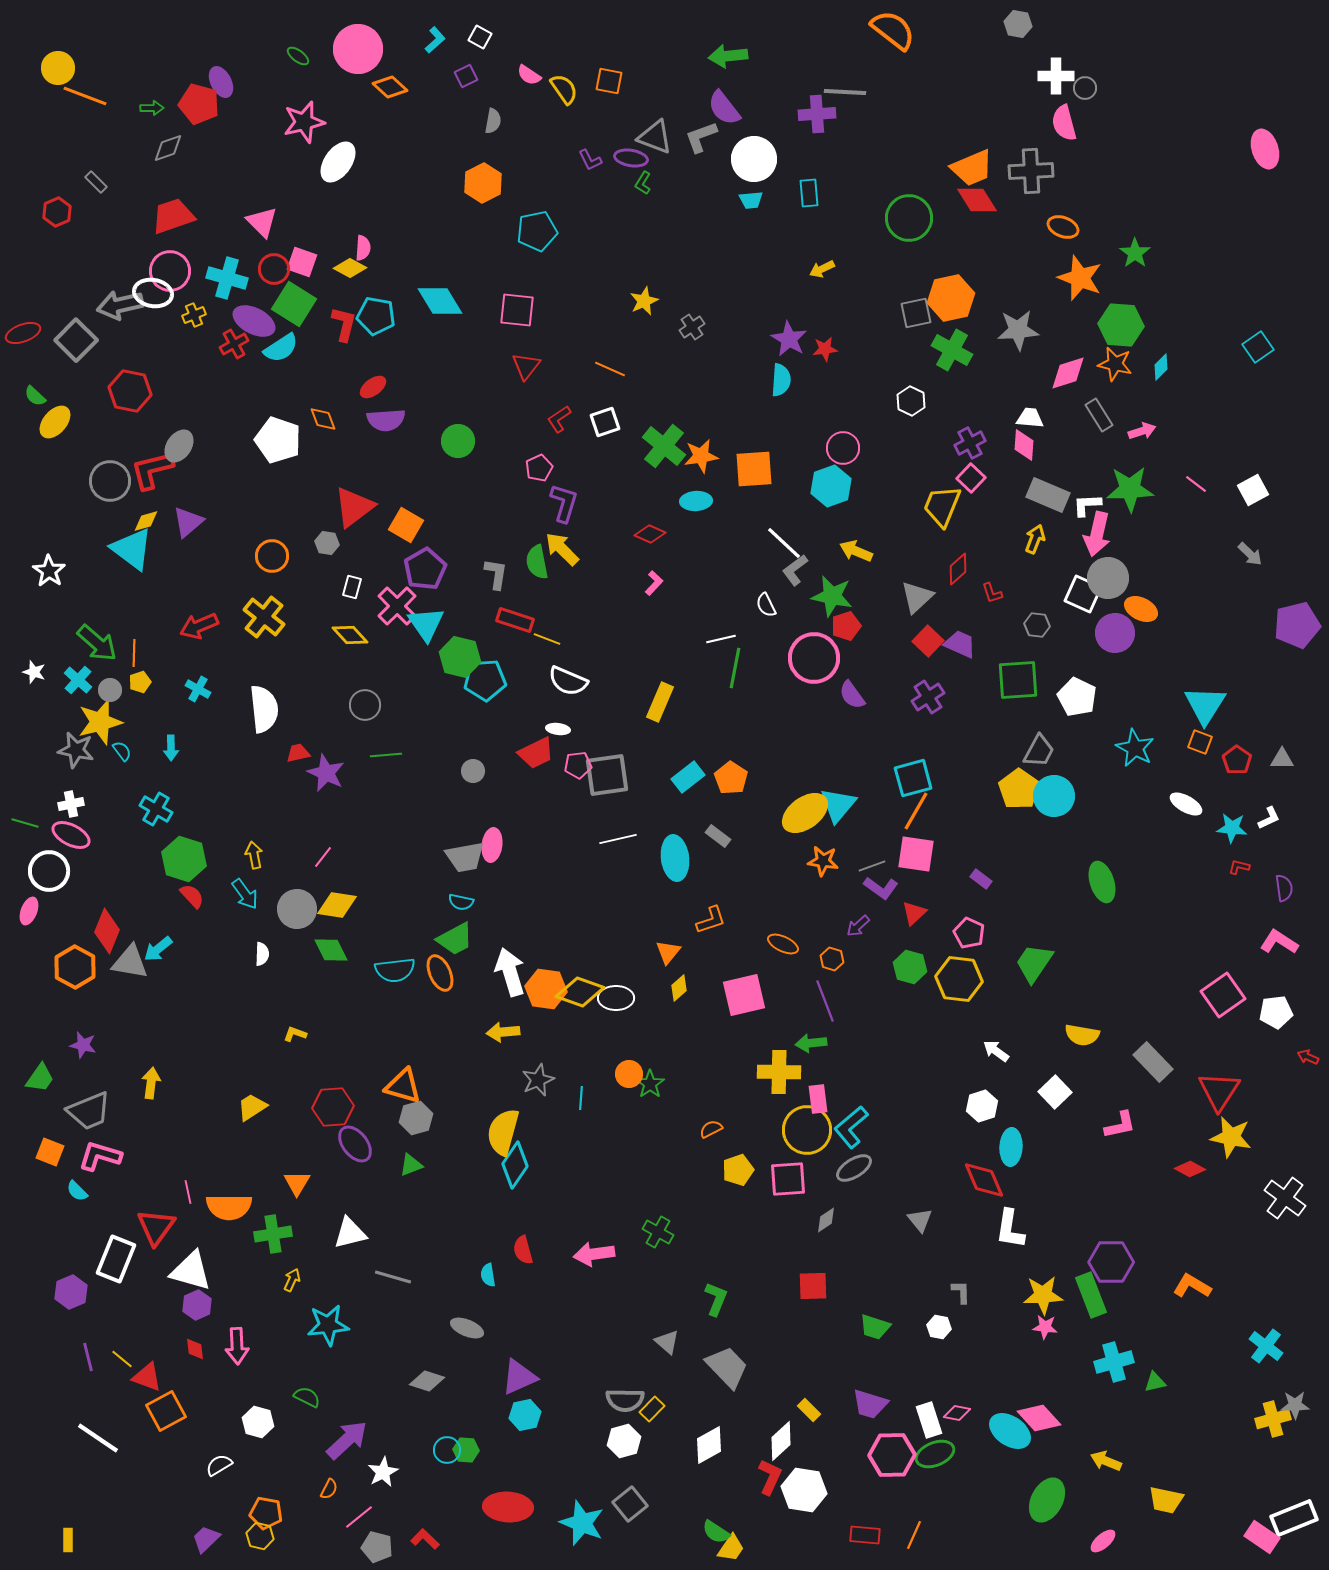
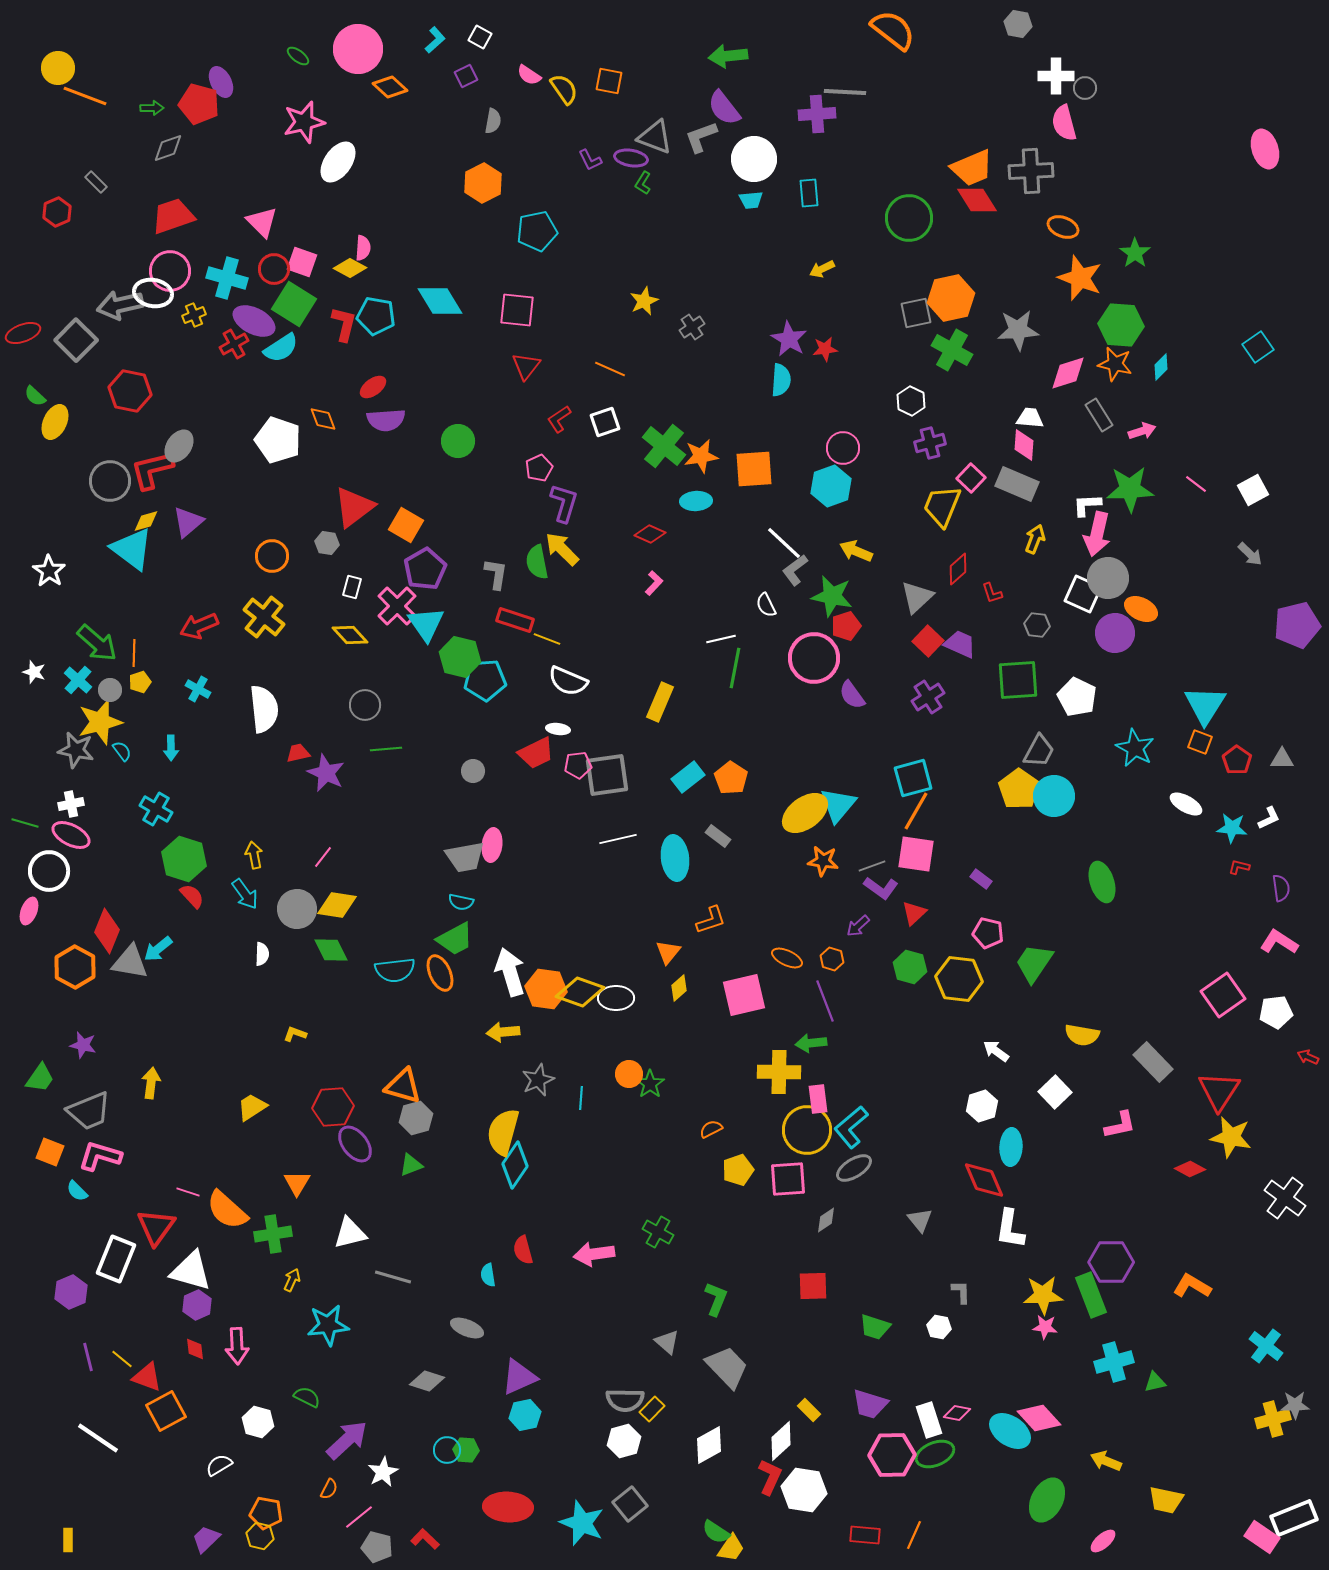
yellow ellipse at (55, 422): rotated 16 degrees counterclockwise
purple cross at (970, 443): moved 40 px left; rotated 12 degrees clockwise
gray rectangle at (1048, 495): moved 31 px left, 11 px up
green line at (386, 755): moved 6 px up
purple semicircle at (1284, 888): moved 3 px left
pink pentagon at (969, 933): moved 19 px right; rotated 12 degrees counterclockwise
orange ellipse at (783, 944): moved 4 px right, 14 px down
pink line at (188, 1192): rotated 60 degrees counterclockwise
orange semicircle at (229, 1207): moved 2 px left, 3 px down; rotated 42 degrees clockwise
